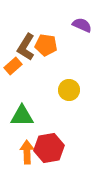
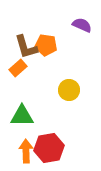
brown L-shape: rotated 48 degrees counterclockwise
orange rectangle: moved 5 px right, 2 px down
orange arrow: moved 1 px left, 1 px up
